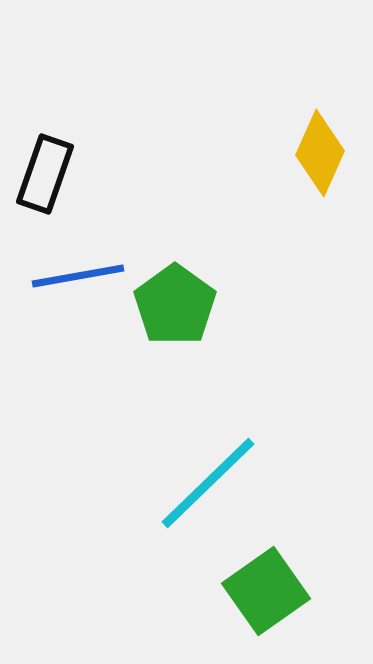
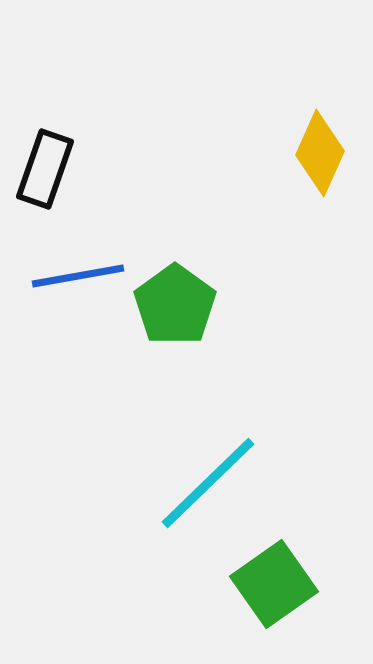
black rectangle: moved 5 px up
green square: moved 8 px right, 7 px up
